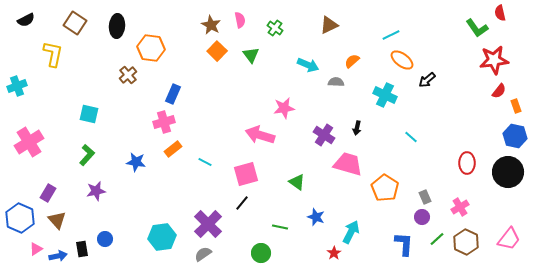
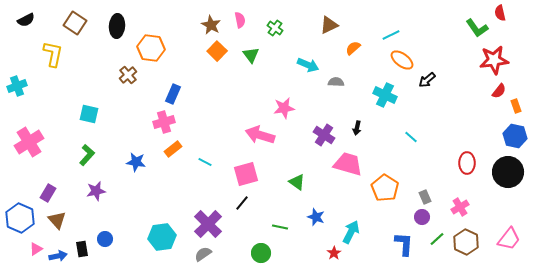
orange semicircle at (352, 61): moved 1 px right, 13 px up
